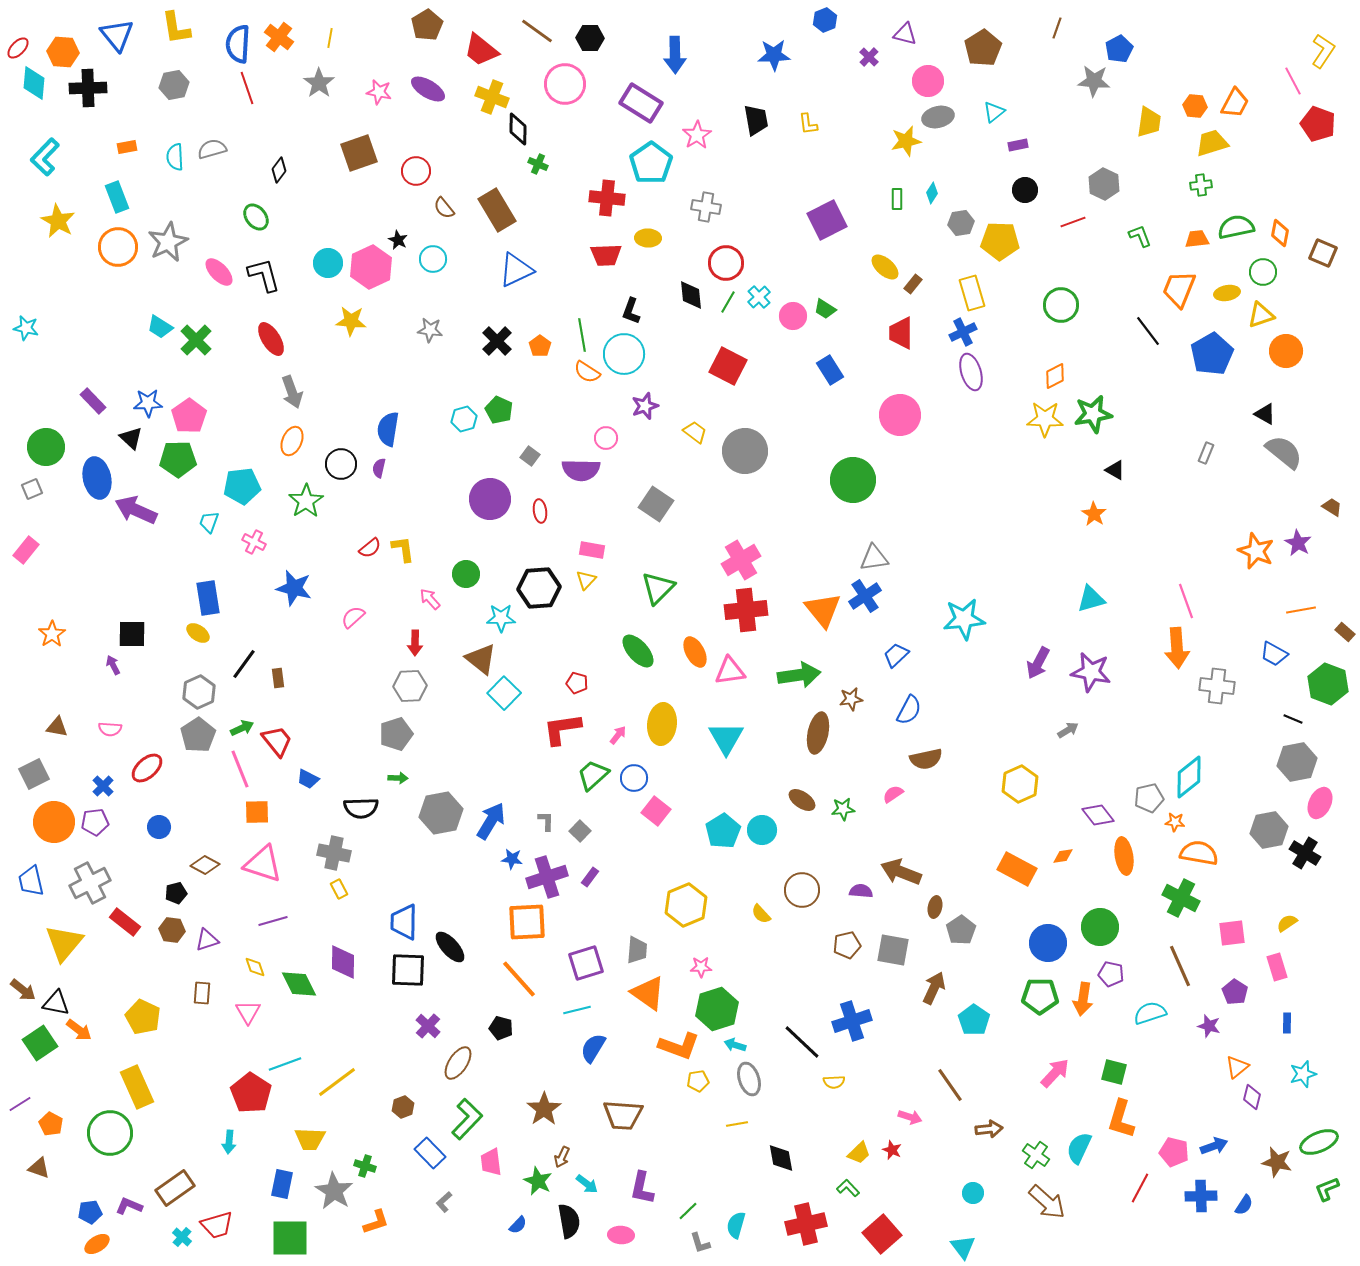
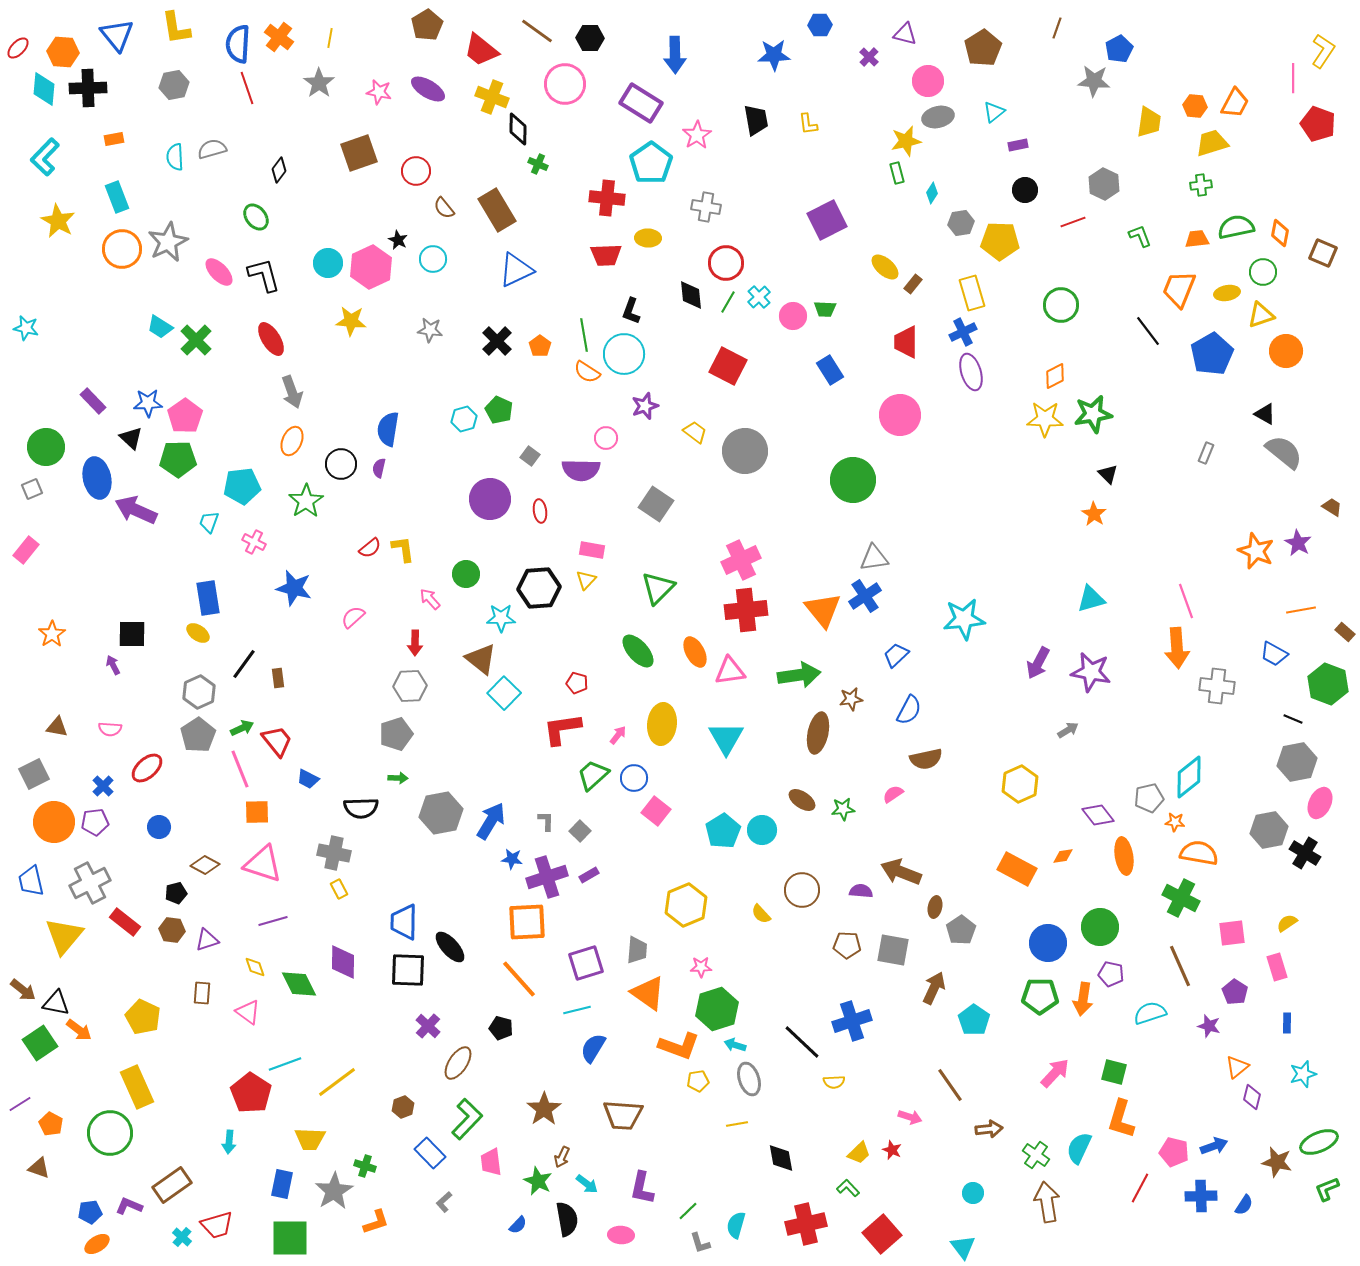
blue hexagon at (825, 20): moved 5 px left, 5 px down; rotated 20 degrees clockwise
pink line at (1293, 81): moved 3 px up; rotated 28 degrees clockwise
cyan diamond at (34, 83): moved 10 px right, 6 px down
orange rectangle at (127, 147): moved 13 px left, 8 px up
green rectangle at (897, 199): moved 26 px up; rotated 15 degrees counterclockwise
orange circle at (118, 247): moved 4 px right, 2 px down
green trapezoid at (825, 309): rotated 30 degrees counterclockwise
red trapezoid at (901, 333): moved 5 px right, 9 px down
green line at (582, 335): moved 2 px right
pink pentagon at (189, 416): moved 4 px left
black triangle at (1115, 470): moved 7 px left, 4 px down; rotated 15 degrees clockwise
pink cross at (741, 560): rotated 6 degrees clockwise
purple rectangle at (590, 877): moved 1 px left, 2 px up; rotated 24 degrees clockwise
yellow triangle at (64, 943): moved 7 px up
brown pentagon at (847, 945): rotated 16 degrees clockwise
pink triangle at (248, 1012): rotated 24 degrees counterclockwise
brown rectangle at (175, 1188): moved 3 px left, 3 px up
gray star at (334, 1191): rotated 9 degrees clockwise
brown arrow at (1047, 1202): rotated 141 degrees counterclockwise
black semicircle at (569, 1221): moved 2 px left, 2 px up
